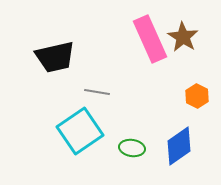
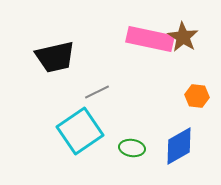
pink rectangle: rotated 54 degrees counterclockwise
gray line: rotated 35 degrees counterclockwise
orange hexagon: rotated 20 degrees counterclockwise
blue diamond: rotated 6 degrees clockwise
